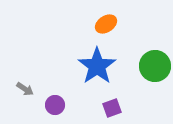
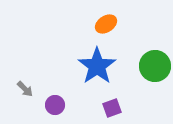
gray arrow: rotated 12 degrees clockwise
